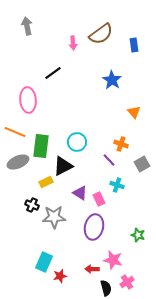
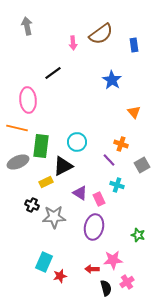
orange line: moved 2 px right, 4 px up; rotated 10 degrees counterclockwise
gray square: moved 1 px down
pink star: rotated 18 degrees counterclockwise
